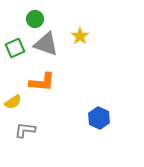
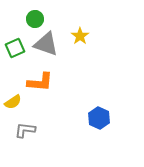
orange L-shape: moved 2 px left
